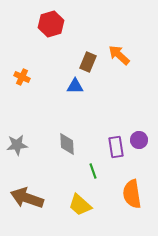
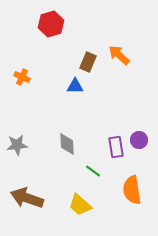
green line: rotated 35 degrees counterclockwise
orange semicircle: moved 4 px up
